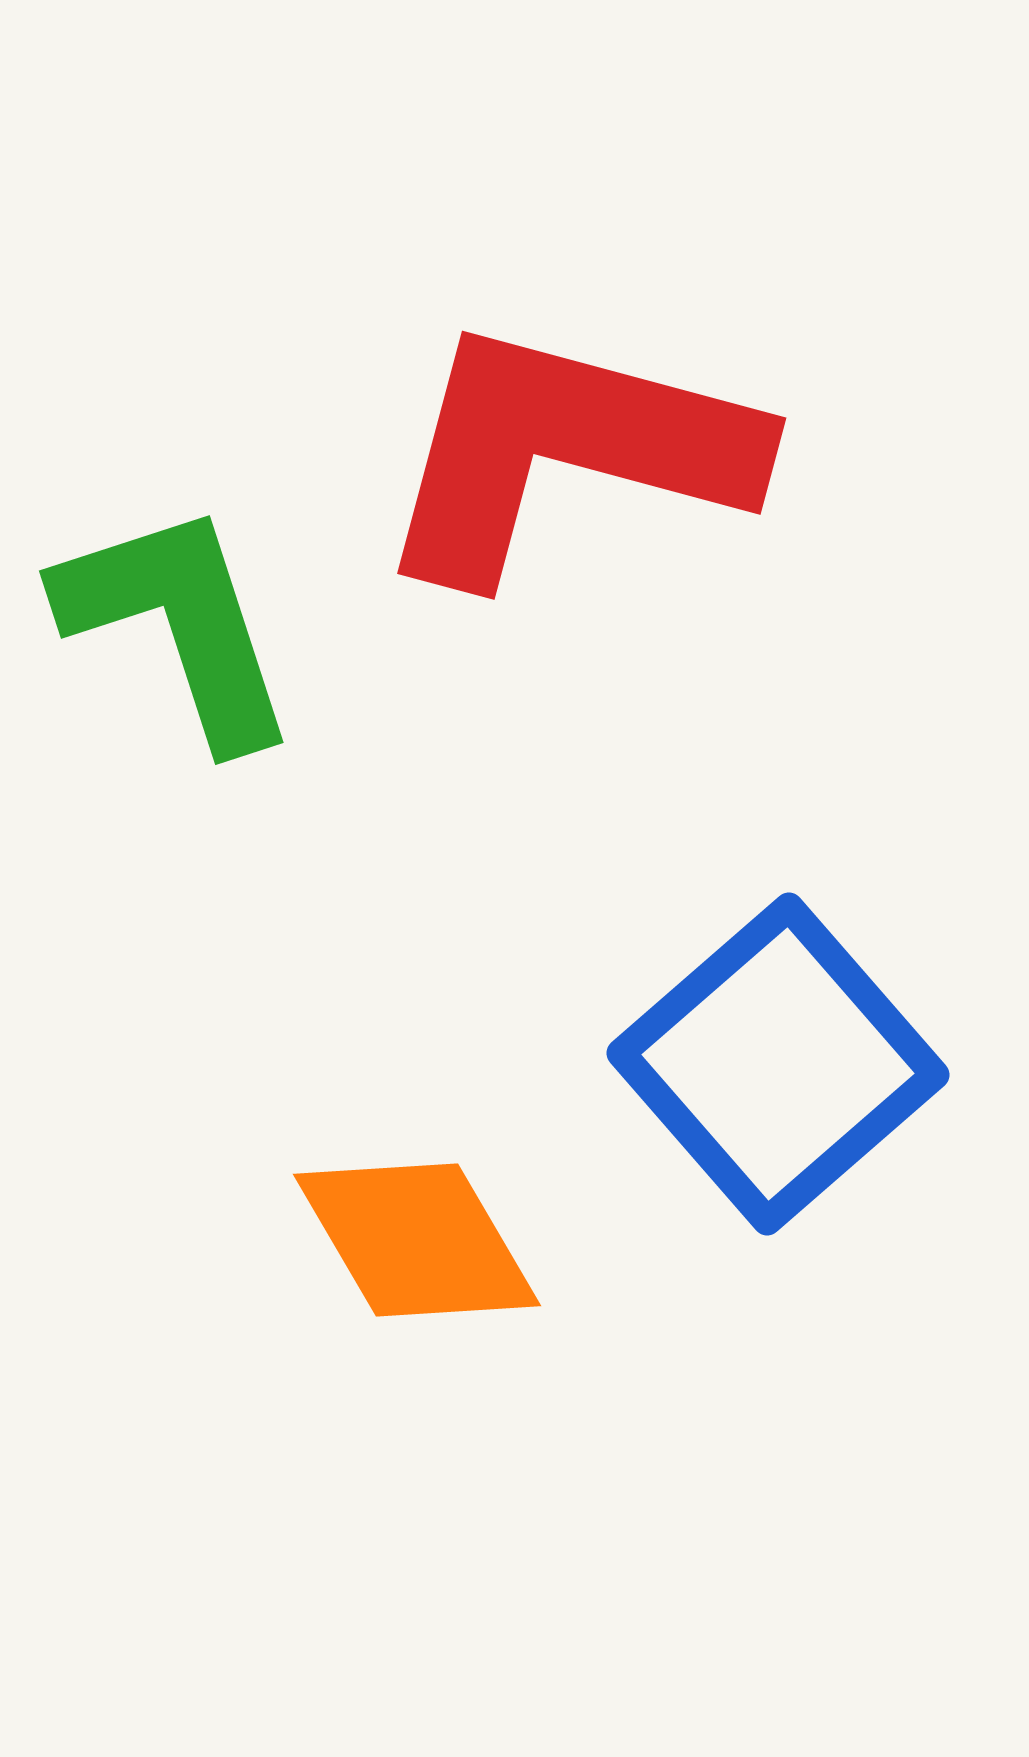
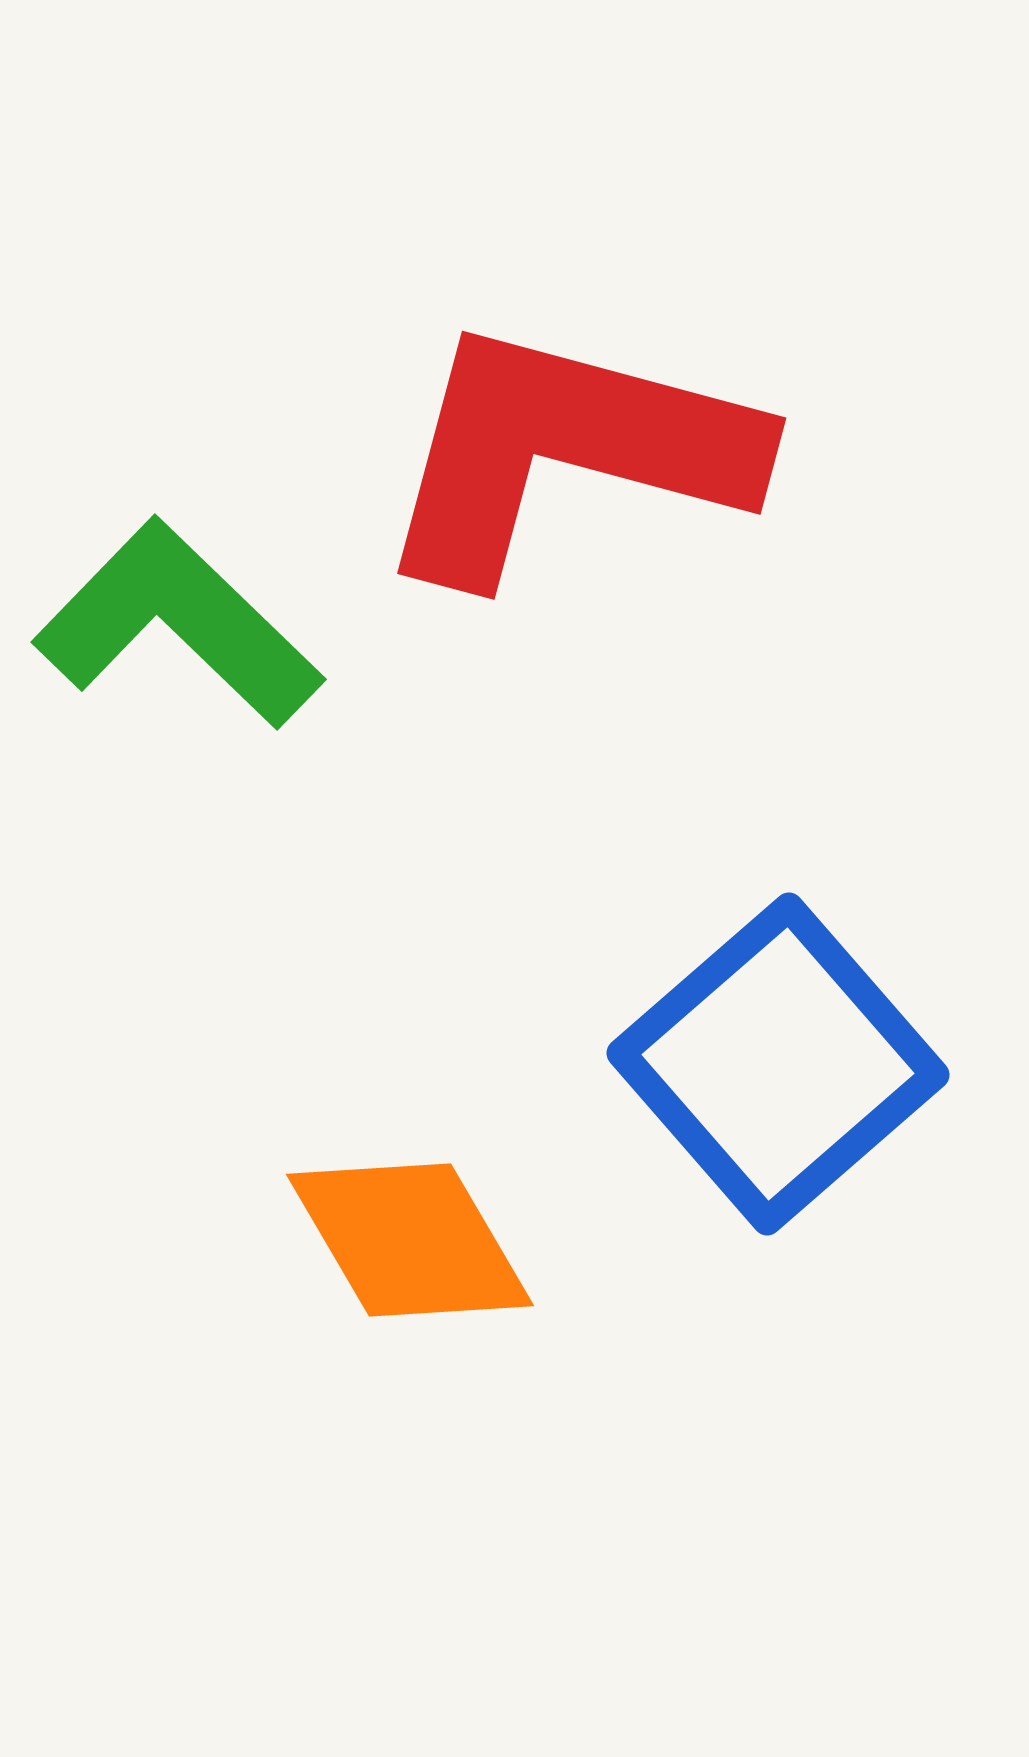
green L-shape: rotated 28 degrees counterclockwise
orange diamond: moved 7 px left
